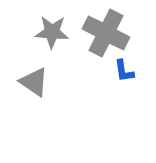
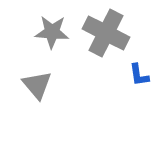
blue L-shape: moved 15 px right, 4 px down
gray triangle: moved 3 px right, 3 px down; rotated 16 degrees clockwise
